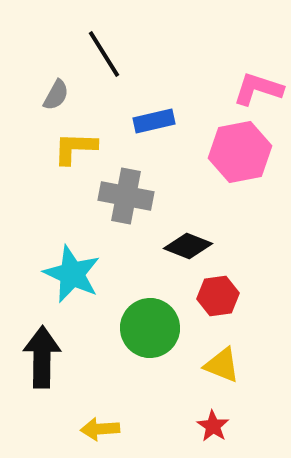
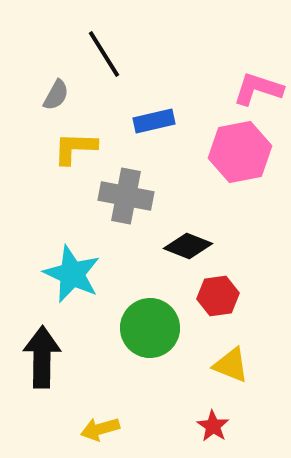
yellow triangle: moved 9 px right
yellow arrow: rotated 12 degrees counterclockwise
